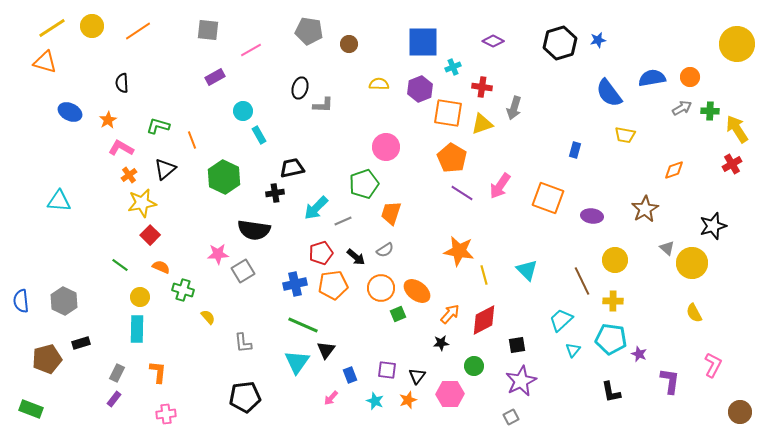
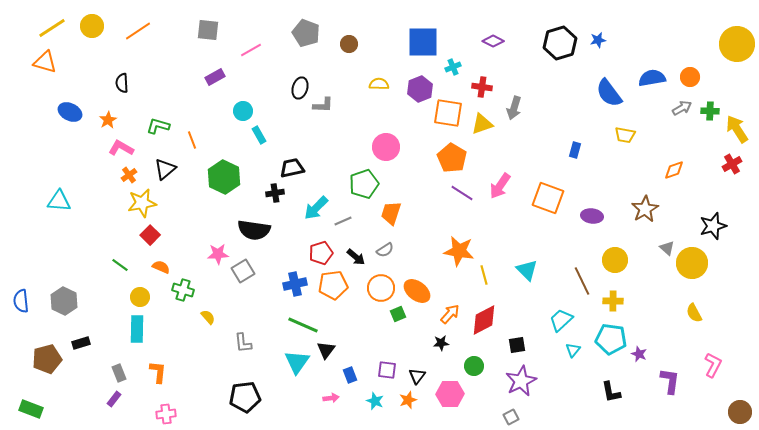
gray pentagon at (309, 31): moved 3 px left, 2 px down; rotated 12 degrees clockwise
gray rectangle at (117, 373): moved 2 px right; rotated 48 degrees counterclockwise
pink arrow at (331, 398): rotated 140 degrees counterclockwise
